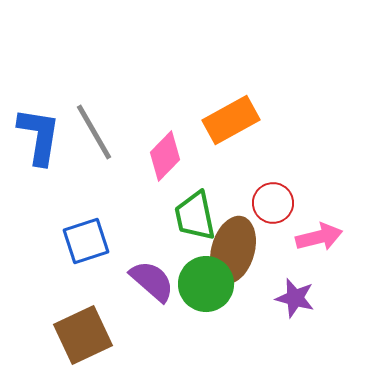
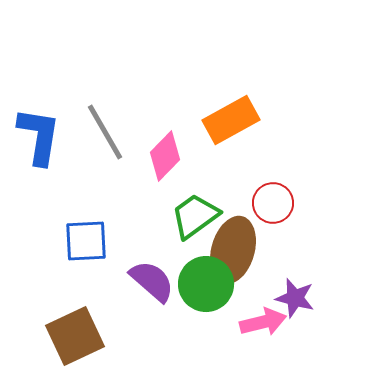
gray line: moved 11 px right
green trapezoid: rotated 66 degrees clockwise
pink arrow: moved 56 px left, 85 px down
blue square: rotated 15 degrees clockwise
brown square: moved 8 px left, 1 px down
